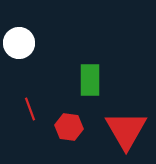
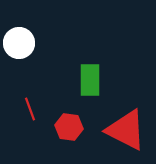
red triangle: rotated 33 degrees counterclockwise
